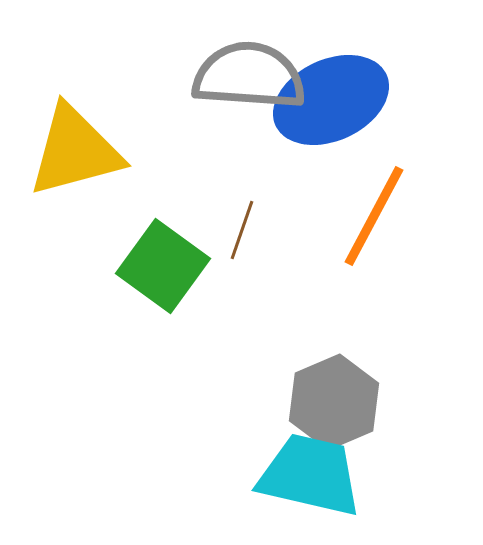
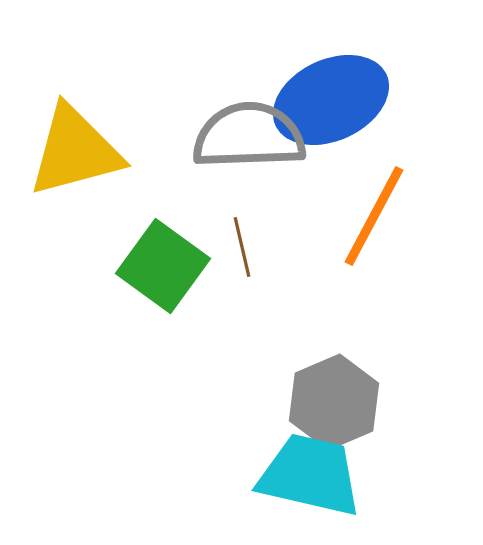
gray semicircle: moved 60 px down; rotated 6 degrees counterclockwise
brown line: moved 17 px down; rotated 32 degrees counterclockwise
